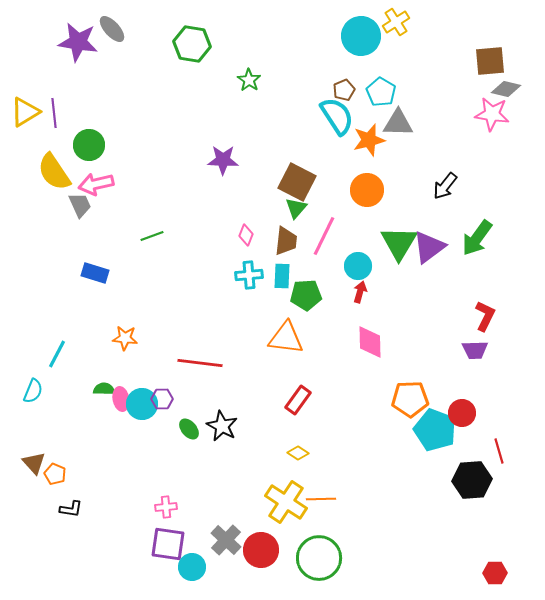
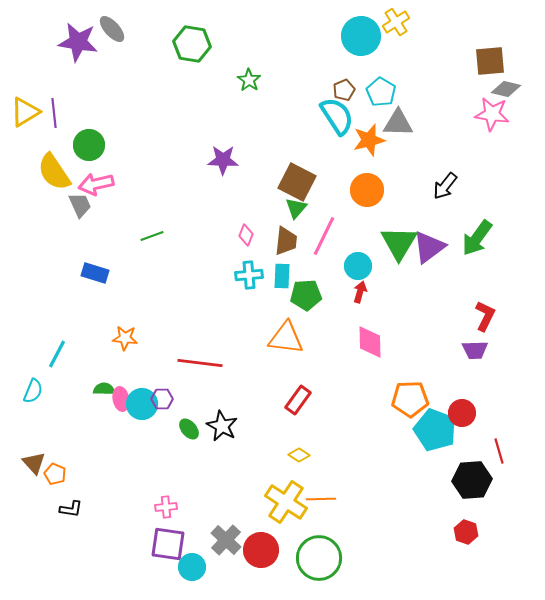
yellow diamond at (298, 453): moved 1 px right, 2 px down
red hexagon at (495, 573): moved 29 px left, 41 px up; rotated 20 degrees clockwise
